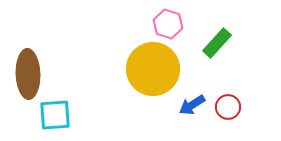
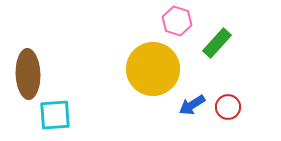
pink hexagon: moved 9 px right, 3 px up
